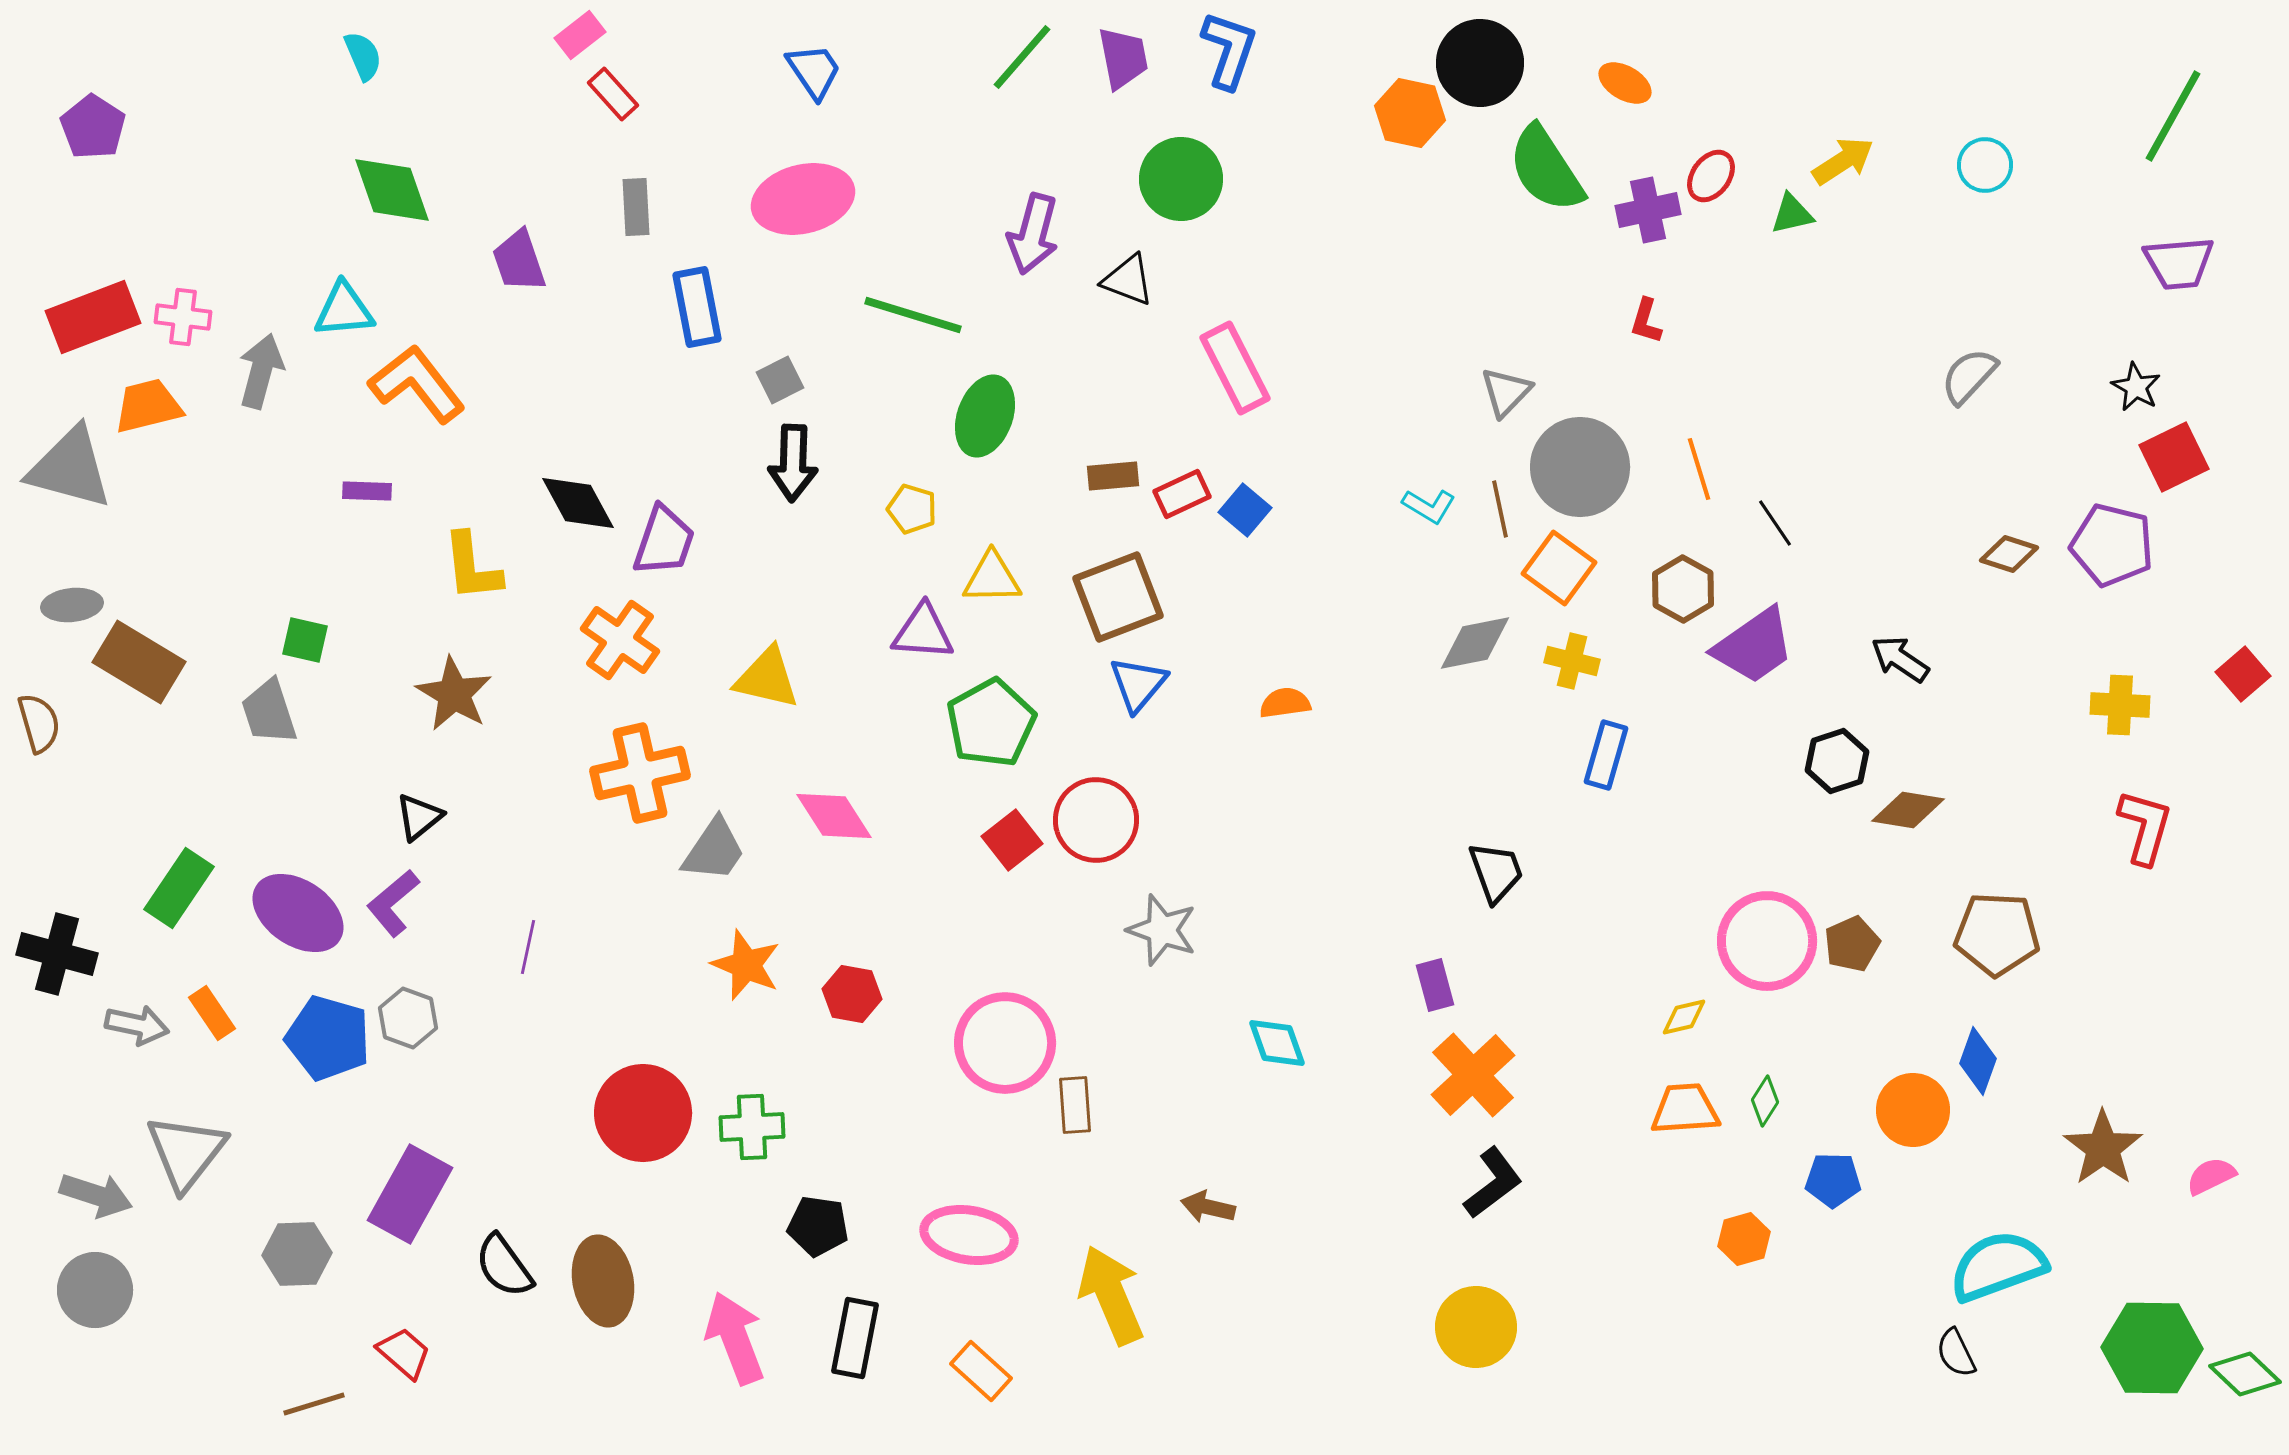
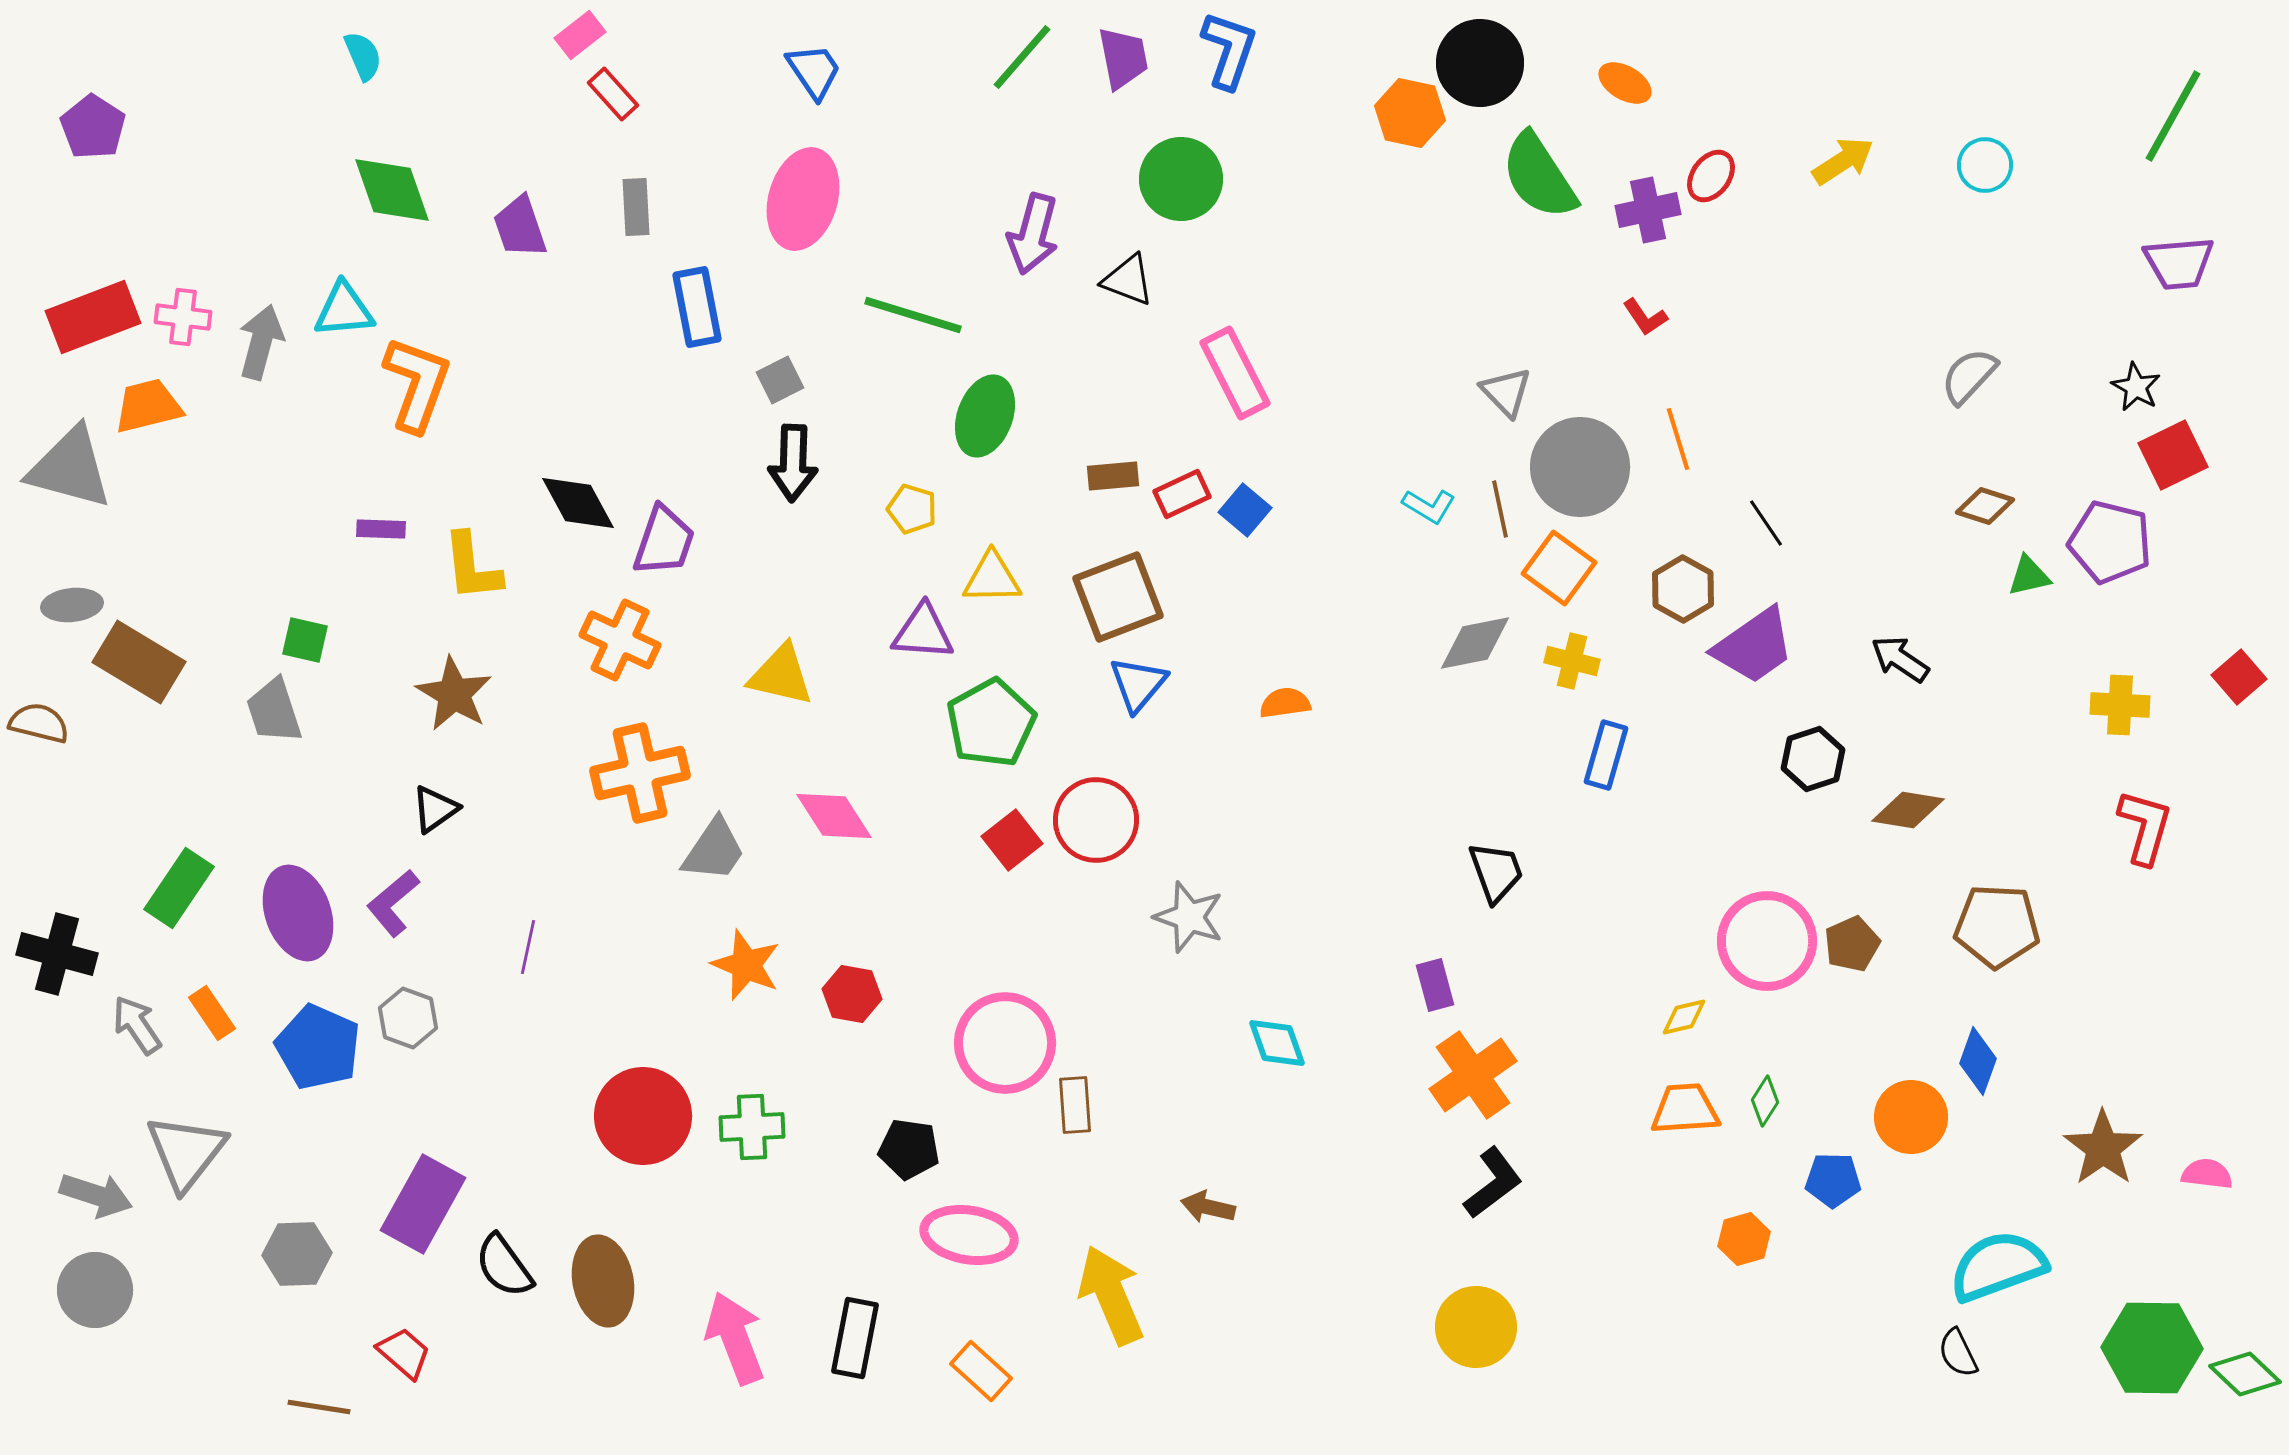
green semicircle at (1546, 169): moved 7 px left, 7 px down
pink ellipse at (803, 199): rotated 60 degrees counterclockwise
green triangle at (1792, 214): moved 237 px right, 362 px down
purple trapezoid at (519, 261): moved 1 px right, 34 px up
red L-shape at (1646, 321): moved 1 px left, 4 px up; rotated 51 degrees counterclockwise
pink rectangle at (1235, 368): moved 5 px down
gray arrow at (261, 371): moved 29 px up
orange L-shape at (417, 384): rotated 58 degrees clockwise
gray triangle at (1506, 392): rotated 28 degrees counterclockwise
red square at (2174, 457): moved 1 px left, 2 px up
orange line at (1699, 469): moved 21 px left, 30 px up
purple rectangle at (367, 491): moved 14 px right, 38 px down
black line at (1775, 523): moved 9 px left
purple pentagon at (2112, 545): moved 2 px left, 3 px up
brown diamond at (2009, 554): moved 24 px left, 48 px up
orange cross at (620, 640): rotated 10 degrees counterclockwise
red square at (2243, 674): moved 4 px left, 3 px down
yellow triangle at (767, 678): moved 14 px right, 3 px up
gray trapezoid at (269, 712): moved 5 px right, 1 px up
brown semicircle at (39, 723): rotated 60 degrees counterclockwise
black hexagon at (1837, 761): moved 24 px left, 2 px up
black triangle at (419, 817): moved 16 px right, 8 px up; rotated 4 degrees clockwise
purple ellipse at (298, 913): rotated 36 degrees clockwise
gray star at (1162, 930): moved 27 px right, 13 px up
brown pentagon at (1997, 934): moved 8 px up
gray arrow at (137, 1025): rotated 136 degrees counterclockwise
blue pentagon at (328, 1038): moved 10 px left, 9 px down; rotated 8 degrees clockwise
orange cross at (1473, 1075): rotated 8 degrees clockwise
orange circle at (1913, 1110): moved 2 px left, 7 px down
red circle at (643, 1113): moved 3 px down
pink semicircle at (2211, 1176): moved 4 px left, 2 px up; rotated 33 degrees clockwise
purple rectangle at (410, 1194): moved 13 px right, 10 px down
black pentagon at (818, 1226): moved 91 px right, 77 px up
black semicircle at (1956, 1353): moved 2 px right
brown line at (314, 1404): moved 5 px right, 3 px down; rotated 26 degrees clockwise
